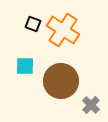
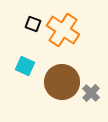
cyan square: rotated 24 degrees clockwise
brown circle: moved 1 px right, 1 px down
gray cross: moved 12 px up
